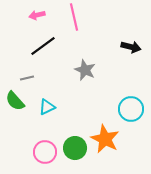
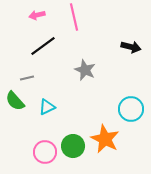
green circle: moved 2 px left, 2 px up
